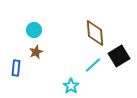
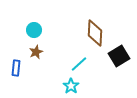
brown diamond: rotated 8 degrees clockwise
cyan line: moved 14 px left, 1 px up
